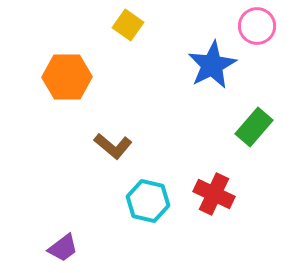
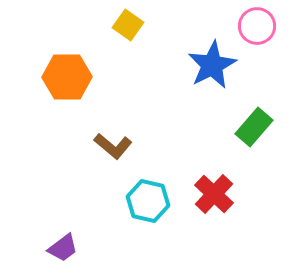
red cross: rotated 18 degrees clockwise
